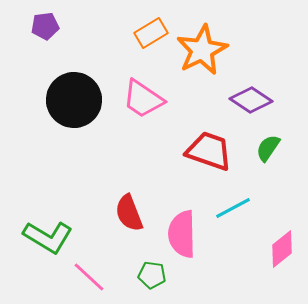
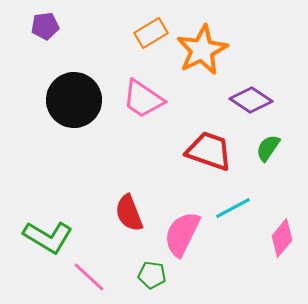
pink semicircle: rotated 27 degrees clockwise
pink diamond: moved 11 px up; rotated 12 degrees counterclockwise
